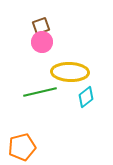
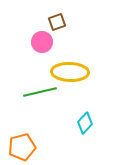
brown square: moved 16 px right, 4 px up
cyan diamond: moved 1 px left, 26 px down; rotated 10 degrees counterclockwise
